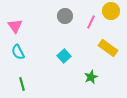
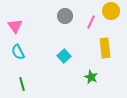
yellow rectangle: moved 3 px left; rotated 48 degrees clockwise
green star: rotated 24 degrees counterclockwise
